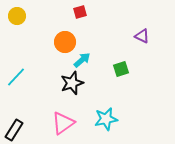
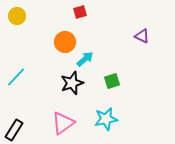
cyan arrow: moved 3 px right, 1 px up
green square: moved 9 px left, 12 px down
